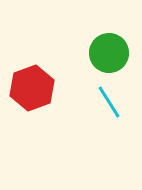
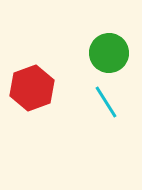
cyan line: moved 3 px left
